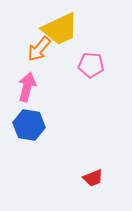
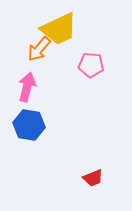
yellow trapezoid: moved 1 px left
